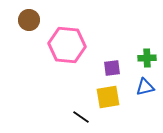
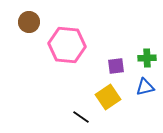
brown circle: moved 2 px down
purple square: moved 4 px right, 2 px up
yellow square: rotated 25 degrees counterclockwise
